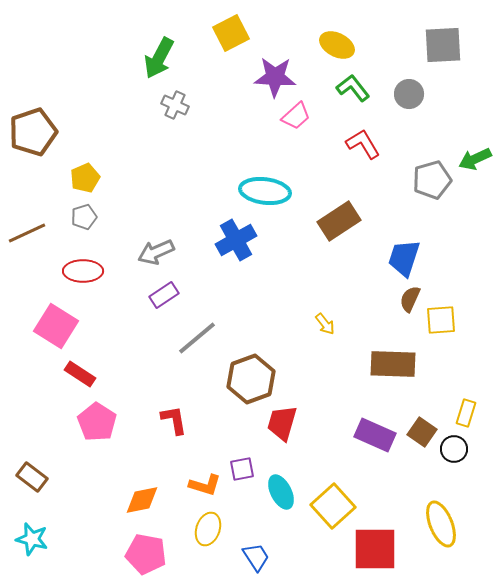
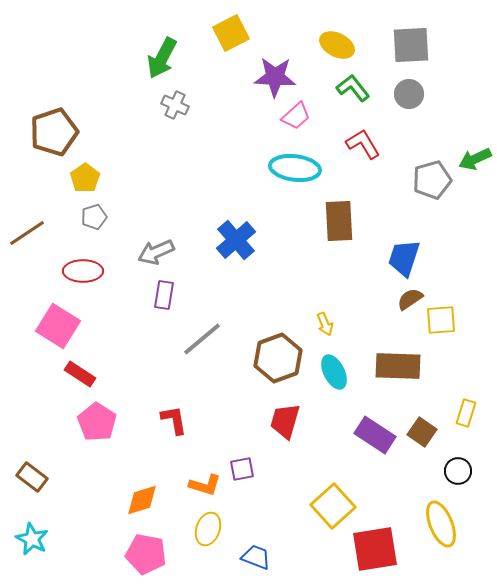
gray square at (443, 45): moved 32 px left
green arrow at (159, 58): moved 3 px right
brown pentagon at (33, 132): moved 21 px right
yellow pentagon at (85, 178): rotated 12 degrees counterclockwise
cyan ellipse at (265, 191): moved 30 px right, 23 px up
gray pentagon at (84, 217): moved 10 px right
brown rectangle at (339, 221): rotated 60 degrees counterclockwise
brown line at (27, 233): rotated 9 degrees counterclockwise
blue cross at (236, 240): rotated 12 degrees counterclockwise
purple rectangle at (164, 295): rotated 48 degrees counterclockwise
brown semicircle at (410, 299): rotated 32 degrees clockwise
yellow arrow at (325, 324): rotated 15 degrees clockwise
pink square at (56, 326): moved 2 px right
gray line at (197, 338): moved 5 px right, 1 px down
brown rectangle at (393, 364): moved 5 px right, 2 px down
brown hexagon at (251, 379): moved 27 px right, 21 px up
red trapezoid at (282, 423): moved 3 px right, 2 px up
purple rectangle at (375, 435): rotated 9 degrees clockwise
black circle at (454, 449): moved 4 px right, 22 px down
cyan ellipse at (281, 492): moved 53 px right, 120 px up
orange diamond at (142, 500): rotated 6 degrees counterclockwise
cyan star at (32, 539): rotated 12 degrees clockwise
red square at (375, 549): rotated 9 degrees counterclockwise
blue trapezoid at (256, 557): rotated 36 degrees counterclockwise
